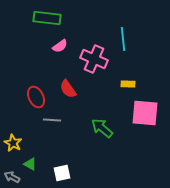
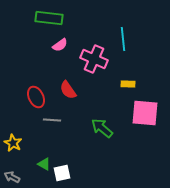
green rectangle: moved 2 px right
pink semicircle: moved 1 px up
red semicircle: moved 1 px down
green triangle: moved 14 px right
